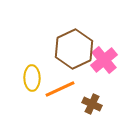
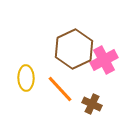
pink cross: rotated 12 degrees clockwise
yellow ellipse: moved 6 px left
orange line: rotated 72 degrees clockwise
